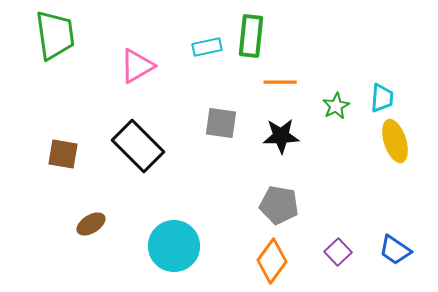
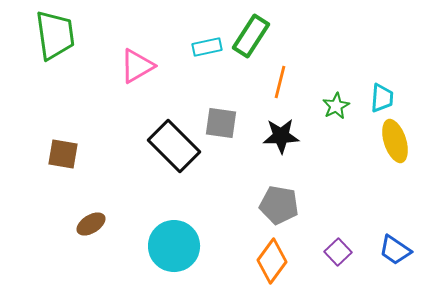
green rectangle: rotated 27 degrees clockwise
orange line: rotated 76 degrees counterclockwise
black rectangle: moved 36 px right
